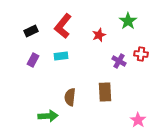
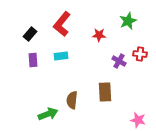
green star: rotated 12 degrees clockwise
red L-shape: moved 1 px left, 2 px up
black rectangle: moved 1 px left, 3 px down; rotated 24 degrees counterclockwise
red star: rotated 24 degrees clockwise
red cross: moved 1 px left
purple rectangle: rotated 32 degrees counterclockwise
brown semicircle: moved 2 px right, 3 px down
green arrow: moved 2 px up; rotated 18 degrees counterclockwise
pink star: rotated 21 degrees counterclockwise
